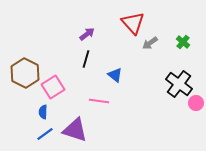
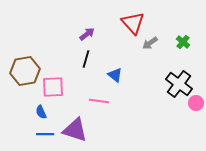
brown hexagon: moved 2 px up; rotated 24 degrees clockwise
pink square: rotated 30 degrees clockwise
blue semicircle: moved 2 px left; rotated 24 degrees counterclockwise
blue line: rotated 36 degrees clockwise
